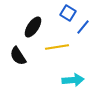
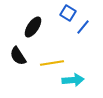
yellow line: moved 5 px left, 16 px down
